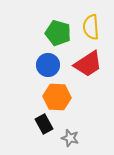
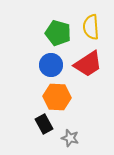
blue circle: moved 3 px right
